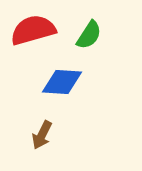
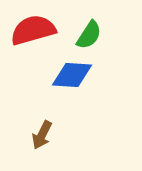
blue diamond: moved 10 px right, 7 px up
